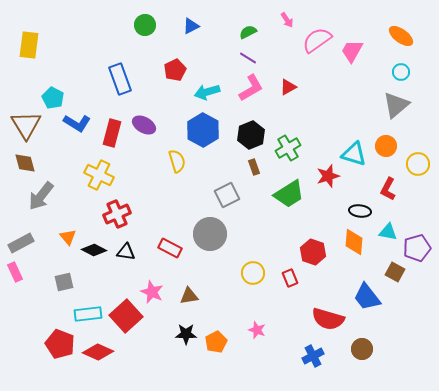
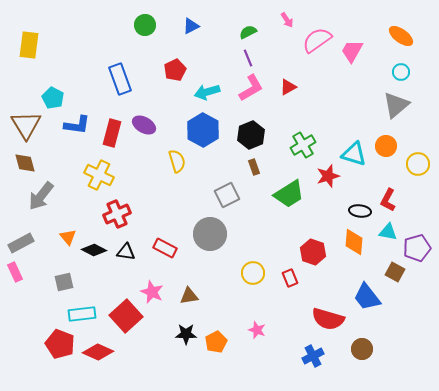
purple line at (248, 58): rotated 36 degrees clockwise
blue L-shape at (77, 123): moved 2 px down; rotated 24 degrees counterclockwise
green cross at (288, 148): moved 15 px right, 3 px up
red L-shape at (388, 189): moved 11 px down
red rectangle at (170, 248): moved 5 px left
cyan rectangle at (88, 314): moved 6 px left
